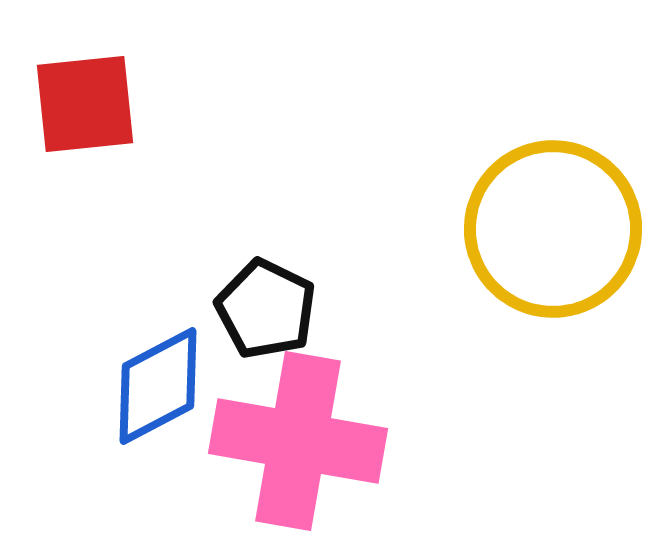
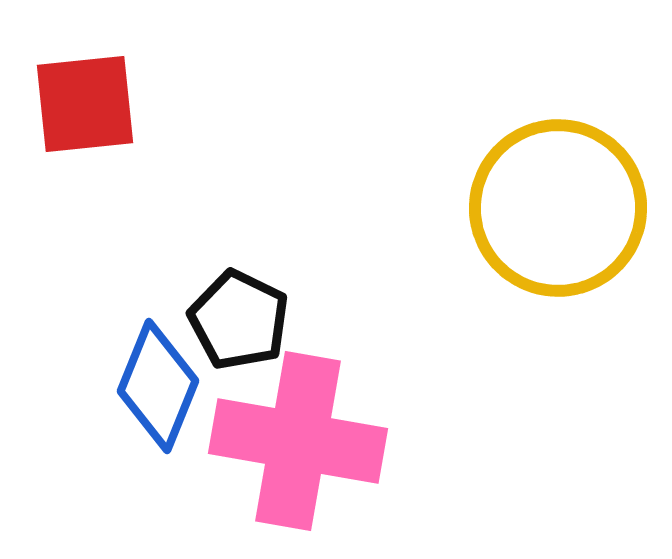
yellow circle: moved 5 px right, 21 px up
black pentagon: moved 27 px left, 11 px down
blue diamond: rotated 40 degrees counterclockwise
